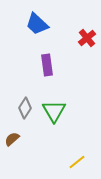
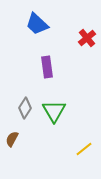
purple rectangle: moved 2 px down
brown semicircle: rotated 21 degrees counterclockwise
yellow line: moved 7 px right, 13 px up
